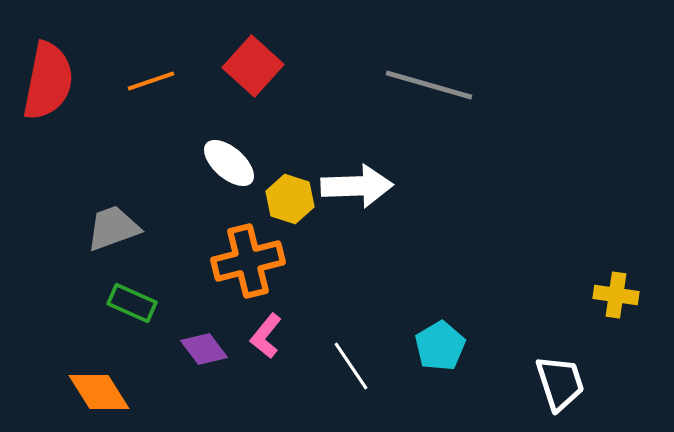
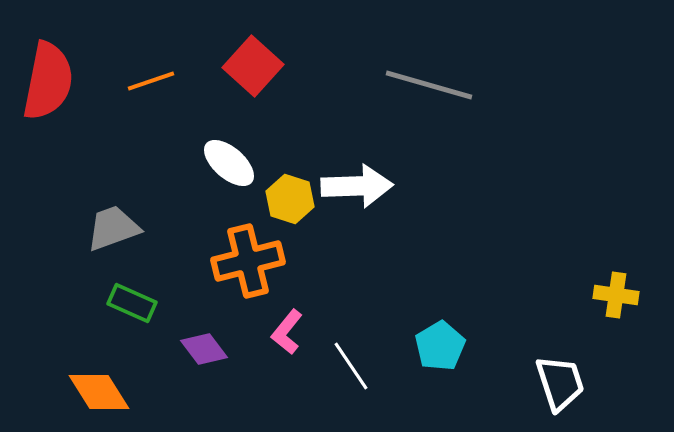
pink L-shape: moved 21 px right, 4 px up
